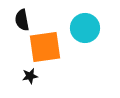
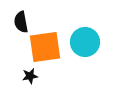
black semicircle: moved 1 px left, 2 px down
cyan circle: moved 14 px down
